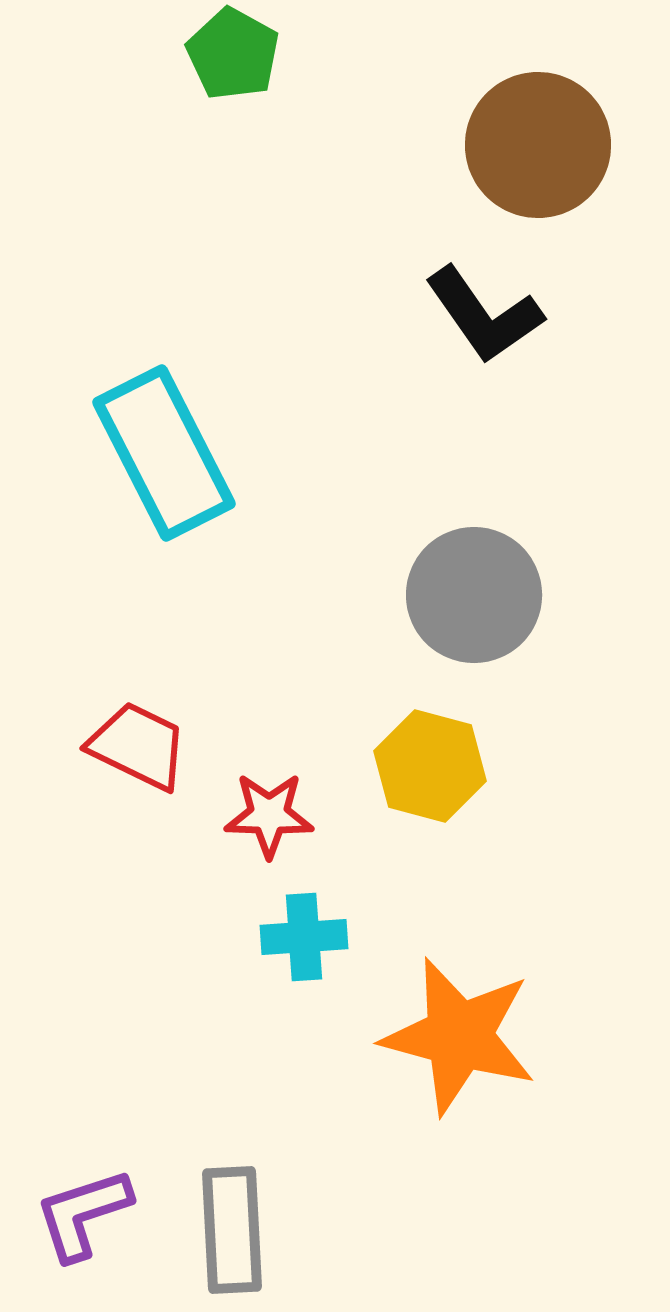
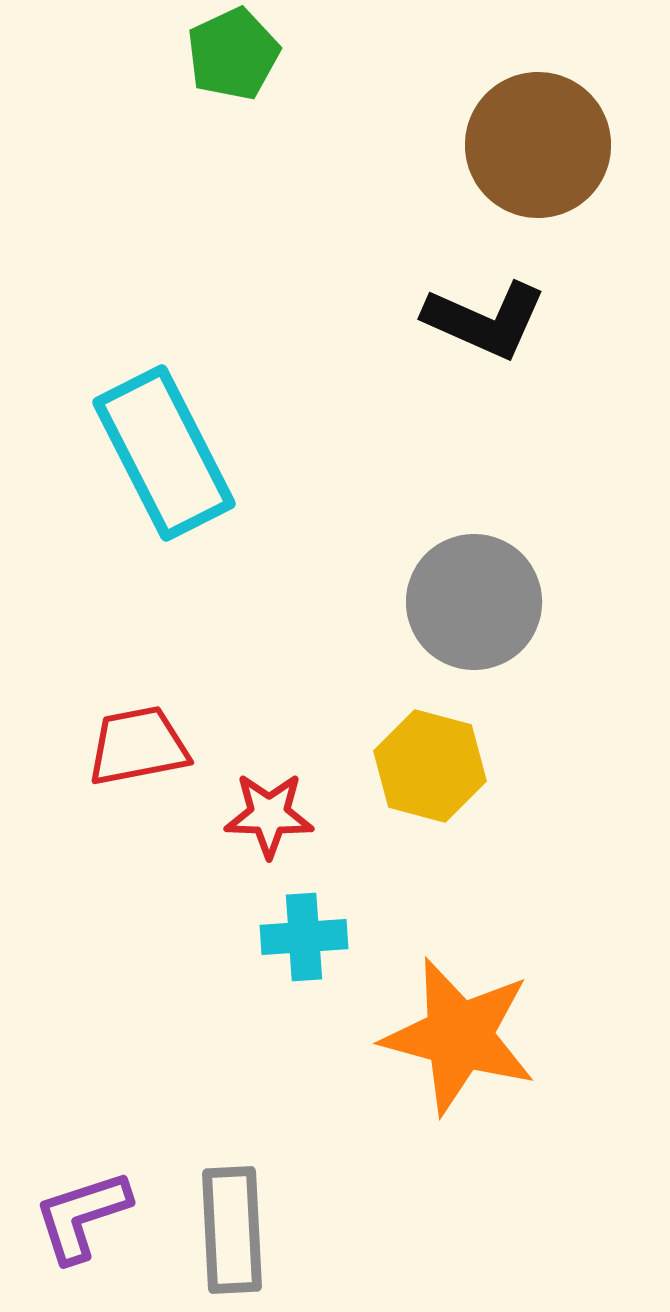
green pentagon: rotated 18 degrees clockwise
black L-shape: moved 1 px right, 5 px down; rotated 31 degrees counterclockwise
gray circle: moved 7 px down
red trapezoid: rotated 37 degrees counterclockwise
purple L-shape: moved 1 px left, 2 px down
